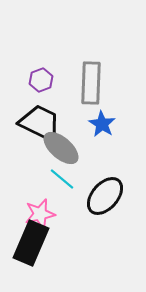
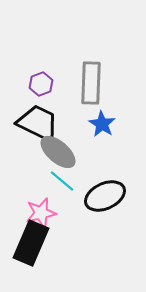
purple hexagon: moved 4 px down
black trapezoid: moved 2 px left
gray ellipse: moved 3 px left, 4 px down
cyan line: moved 2 px down
black ellipse: rotated 24 degrees clockwise
pink star: moved 1 px right, 1 px up
